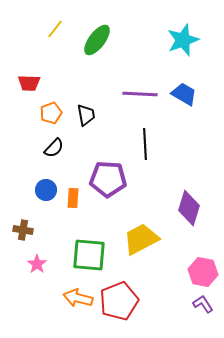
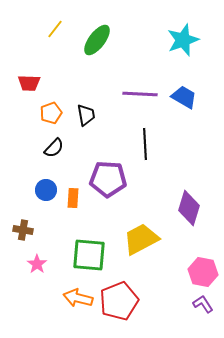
blue trapezoid: moved 3 px down
